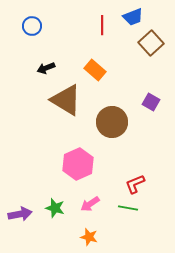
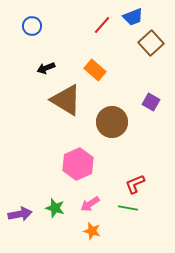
red line: rotated 42 degrees clockwise
orange star: moved 3 px right, 6 px up
